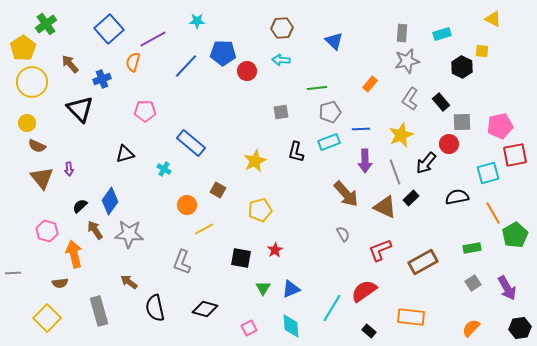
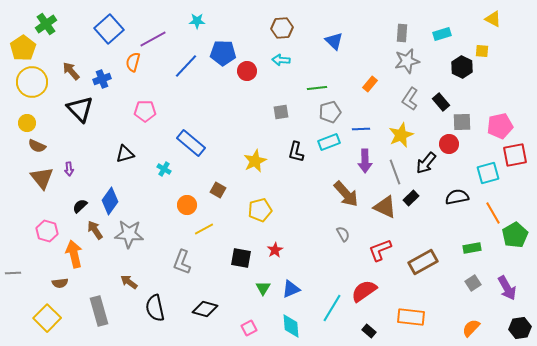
brown arrow at (70, 64): moved 1 px right, 7 px down
